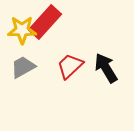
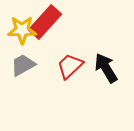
gray trapezoid: moved 2 px up
